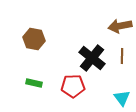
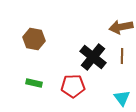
brown arrow: moved 1 px right, 1 px down
black cross: moved 1 px right, 1 px up
